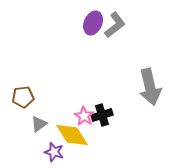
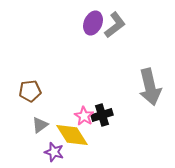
brown pentagon: moved 7 px right, 6 px up
gray triangle: moved 1 px right, 1 px down
